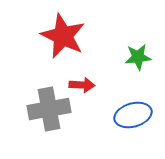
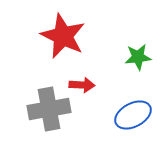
blue ellipse: rotated 12 degrees counterclockwise
